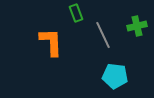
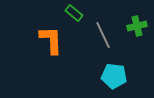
green rectangle: moved 2 px left; rotated 30 degrees counterclockwise
orange L-shape: moved 2 px up
cyan pentagon: moved 1 px left
